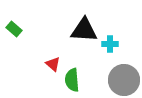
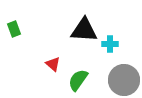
green rectangle: rotated 28 degrees clockwise
green semicircle: moved 6 px right; rotated 40 degrees clockwise
